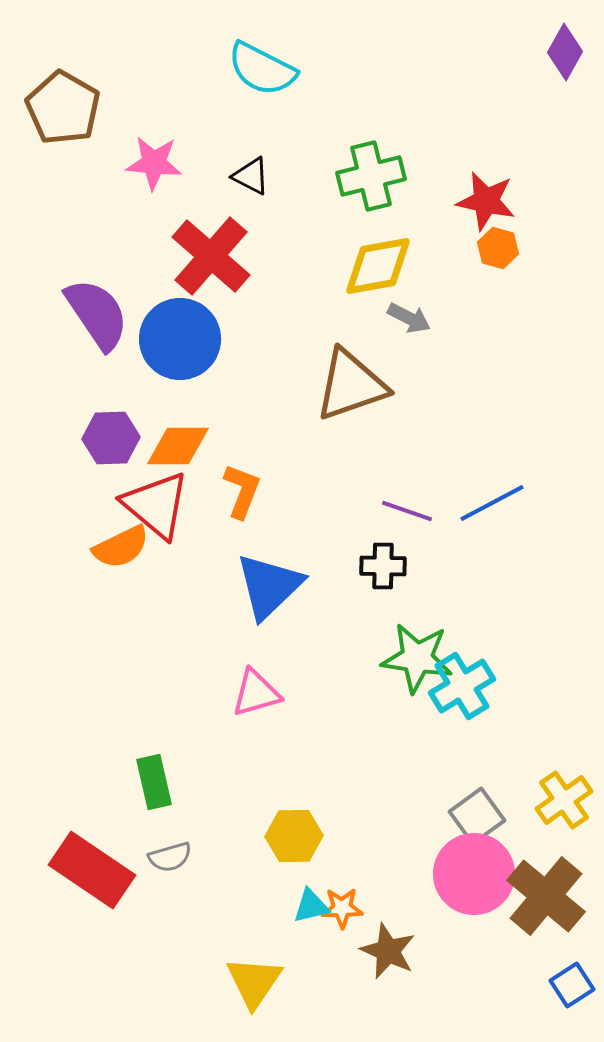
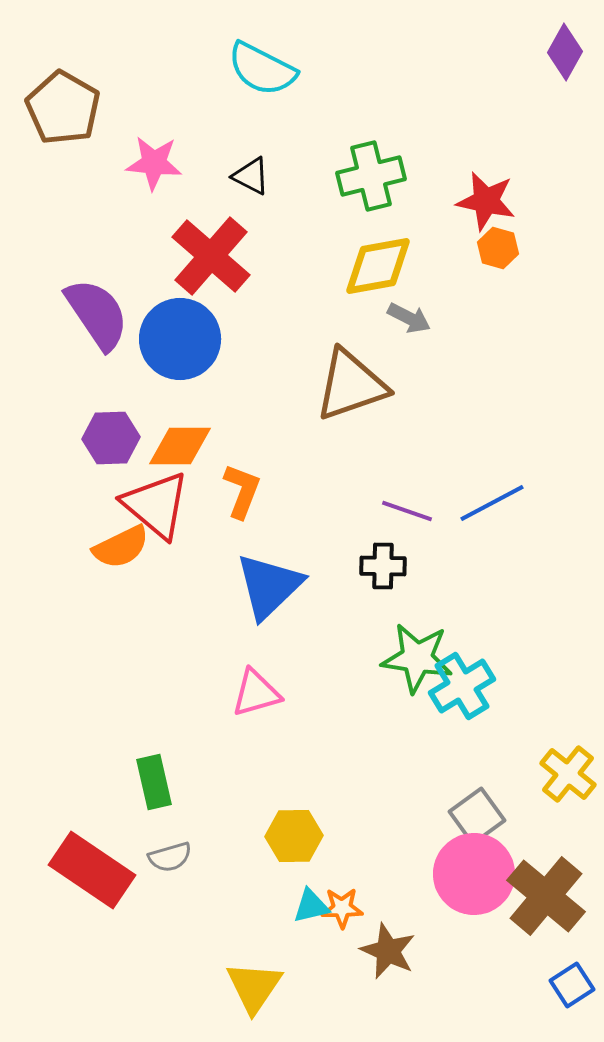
orange diamond: moved 2 px right
yellow cross: moved 4 px right, 26 px up; rotated 16 degrees counterclockwise
yellow triangle: moved 5 px down
